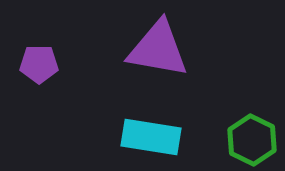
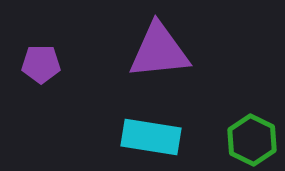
purple triangle: moved 1 px right, 2 px down; rotated 16 degrees counterclockwise
purple pentagon: moved 2 px right
